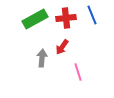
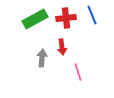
red arrow: rotated 42 degrees counterclockwise
